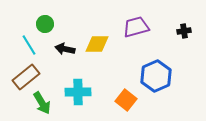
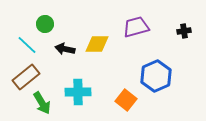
cyan line: moved 2 px left; rotated 15 degrees counterclockwise
